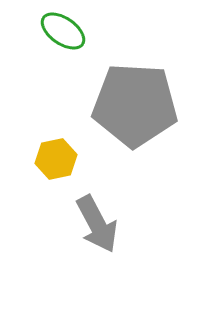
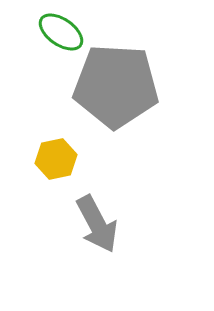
green ellipse: moved 2 px left, 1 px down
gray pentagon: moved 19 px left, 19 px up
